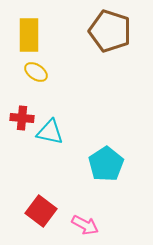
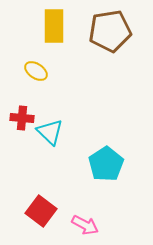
brown pentagon: rotated 27 degrees counterclockwise
yellow rectangle: moved 25 px right, 9 px up
yellow ellipse: moved 1 px up
cyan triangle: rotated 32 degrees clockwise
